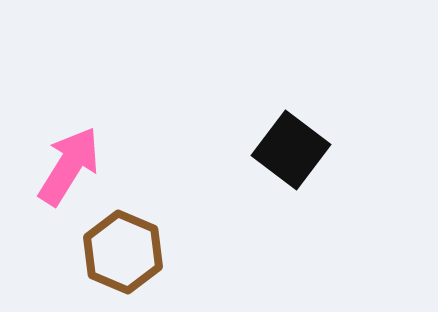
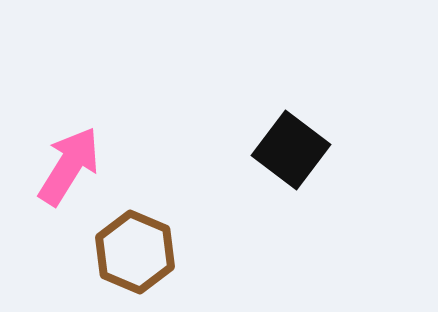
brown hexagon: moved 12 px right
